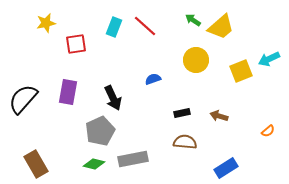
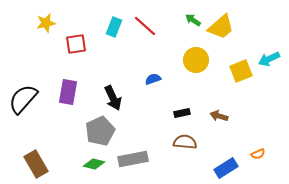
orange semicircle: moved 10 px left, 23 px down; rotated 16 degrees clockwise
